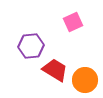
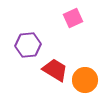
pink square: moved 4 px up
purple hexagon: moved 3 px left, 1 px up
